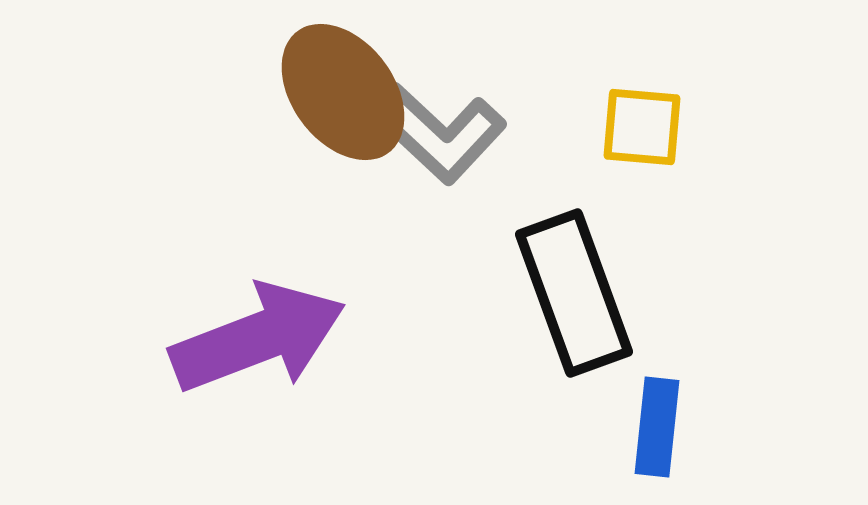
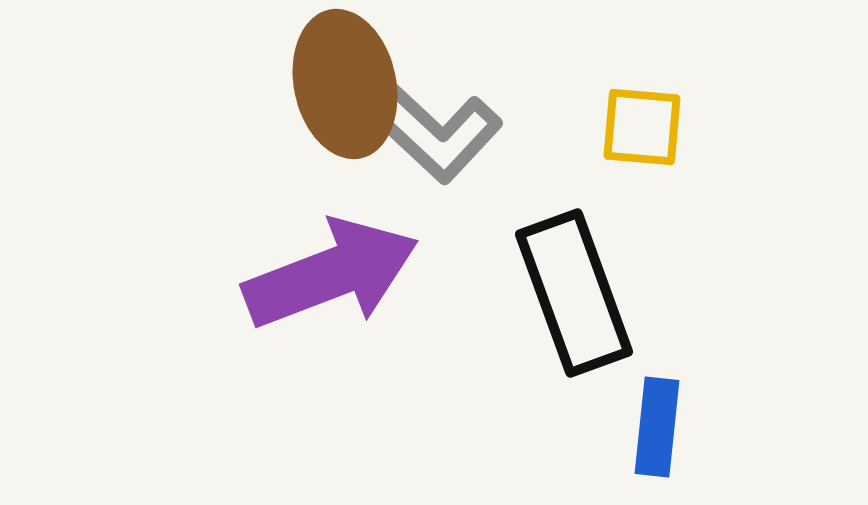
brown ellipse: moved 2 px right, 8 px up; rotated 25 degrees clockwise
gray L-shape: moved 4 px left, 1 px up
purple arrow: moved 73 px right, 64 px up
